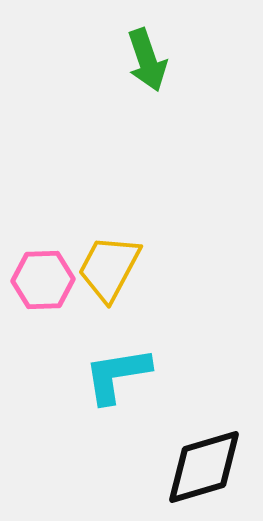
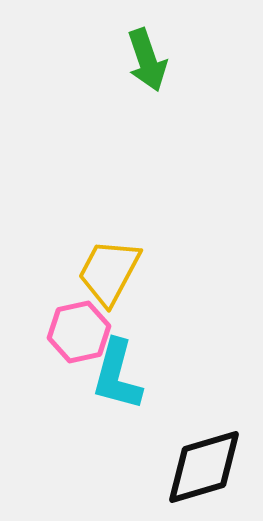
yellow trapezoid: moved 4 px down
pink hexagon: moved 36 px right, 52 px down; rotated 10 degrees counterclockwise
cyan L-shape: rotated 66 degrees counterclockwise
